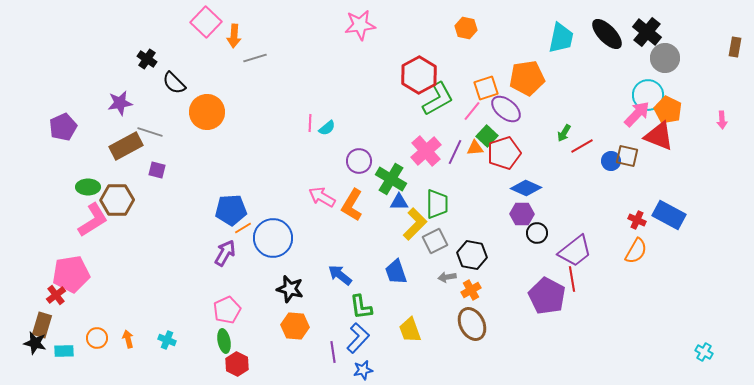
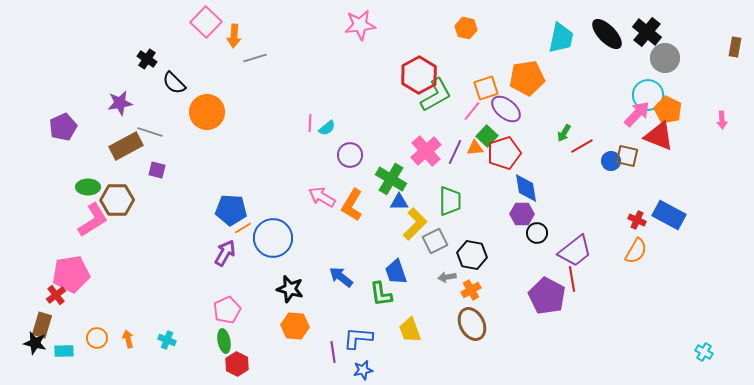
green L-shape at (438, 99): moved 2 px left, 4 px up
purple circle at (359, 161): moved 9 px left, 6 px up
blue diamond at (526, 188): rotated 56 degrees clockwise
green trapezoid at (437, 204): moved 13 px right, 3 px up
blue pentagon at (231, 210): rotated 8 degrees clockwise
blue arrow at (340, 275): moved 1 px right, 2 px down
green L-shape at (361, 307): moved 20 px right, 13 px up
blue L-shape at (358, 338): rotated 128 degrees counterclockwise
